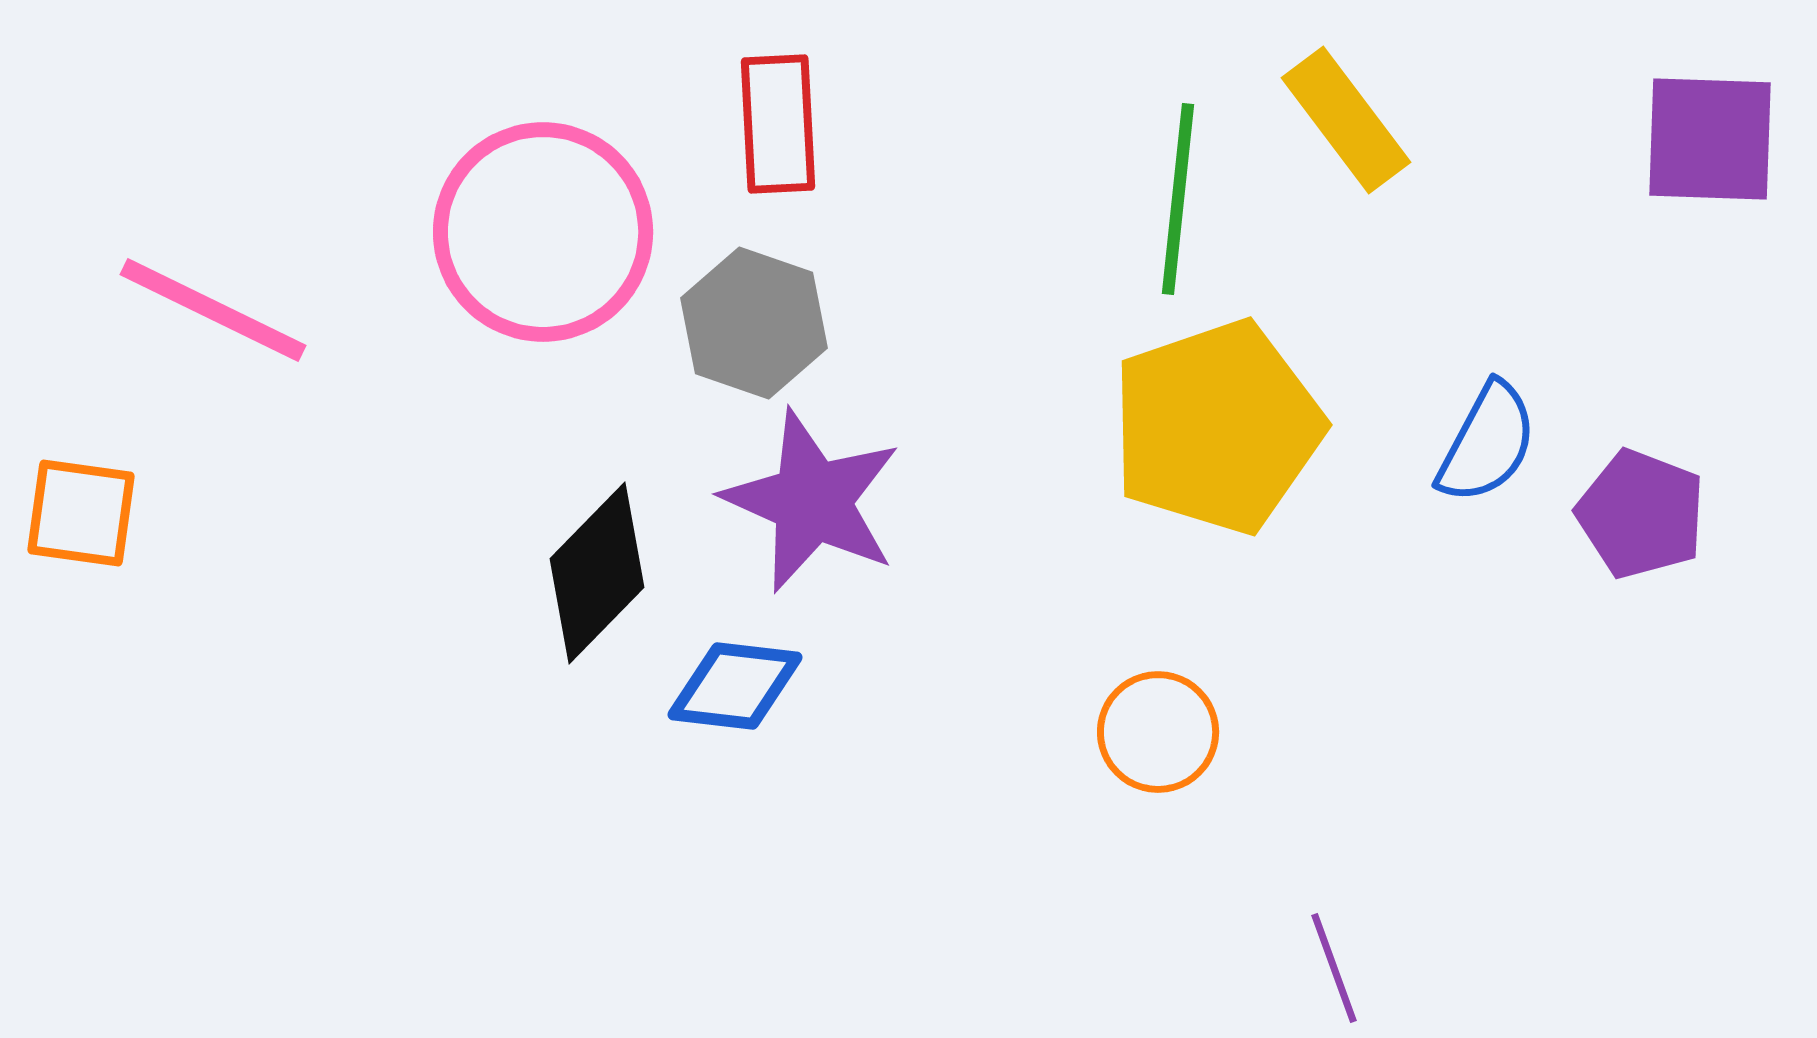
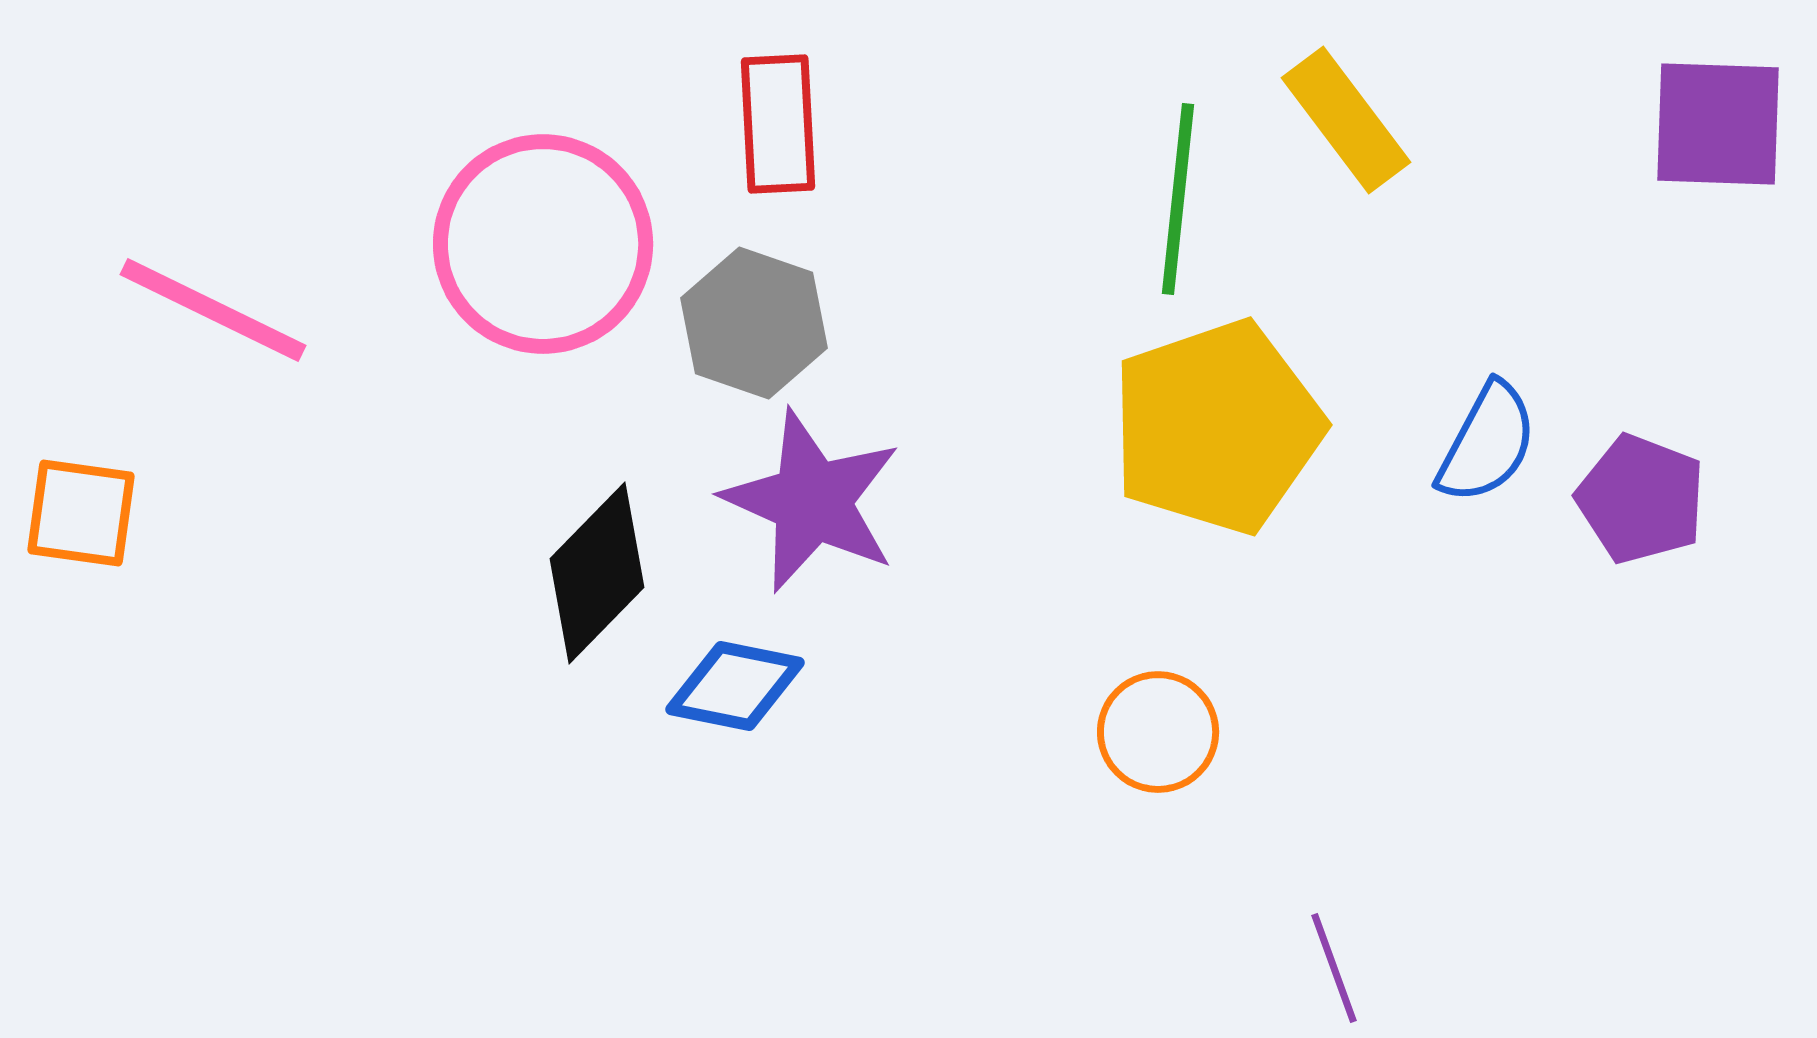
purple square: moved 8 px right, 15 px up
pink circle: moved 12 px down
purple pentagon: moved 15 px up
blue diamond: rotated 5 degrees clockwise
